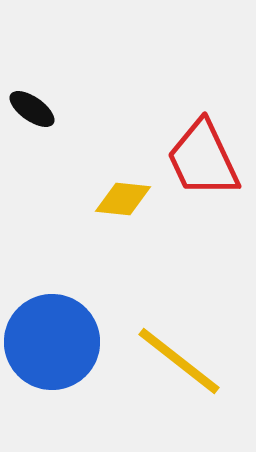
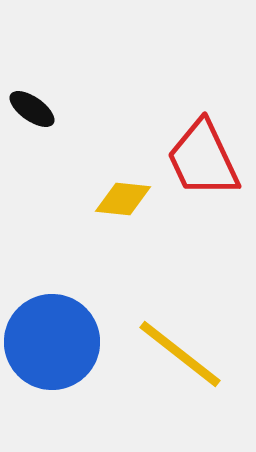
yellow line: moved 1 px right, 7 px up
